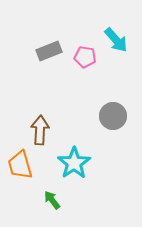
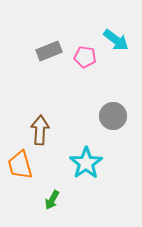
cyan arrow: rotated 12 degrees counterclockwise
cyan star: moved 12 px right
green arrow: rotated 114 degrees counterclockwise
